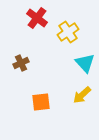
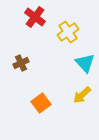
red cross: moved 2 px left, 1 px up
orange square: moved 1 px down; rotated 30 degrees counterclockwise
